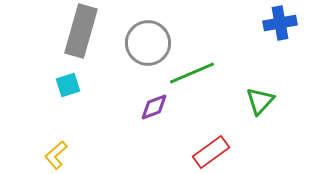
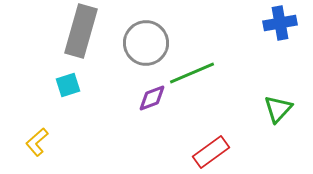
gray circle: moved 2 px left
green triangle: moved 18 px right, 8 px down
purple diamond: moved 2 px left, 9 px up
yellow L-shape: moved 19 px left, 13 px up
